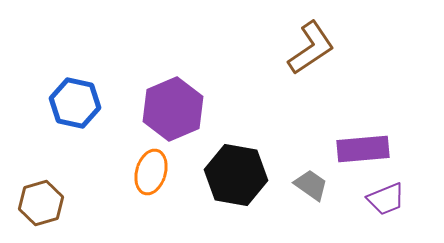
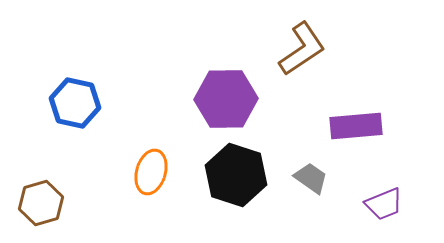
brown L-shape: moved 9 px left, 1 px down
purple hexagon: moved 53 px right, 10 px up; rotated 22 degrees clockwise
purple rectangle: moved 7 px left, 23 px up
black hexagon: rotated 8 degrees clockwise
gray trapezoid: moved 7 px up
purple trapezoid: moved 2 px left, 5 px down
